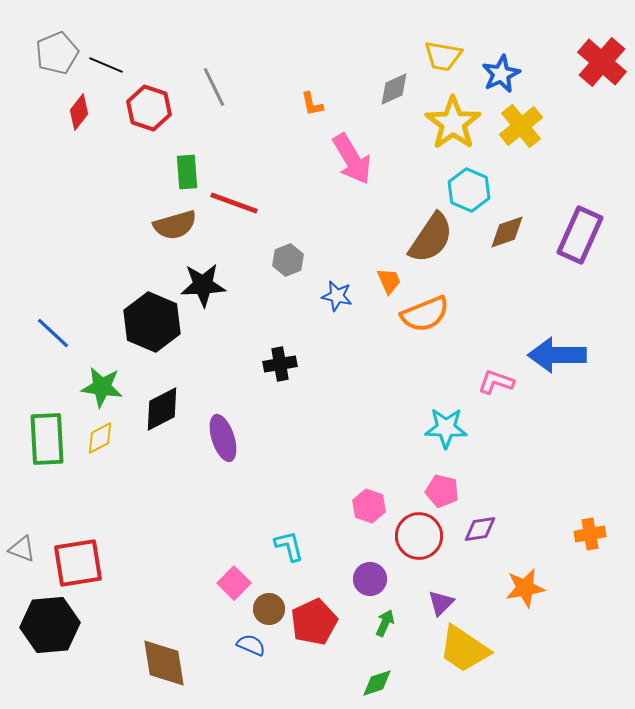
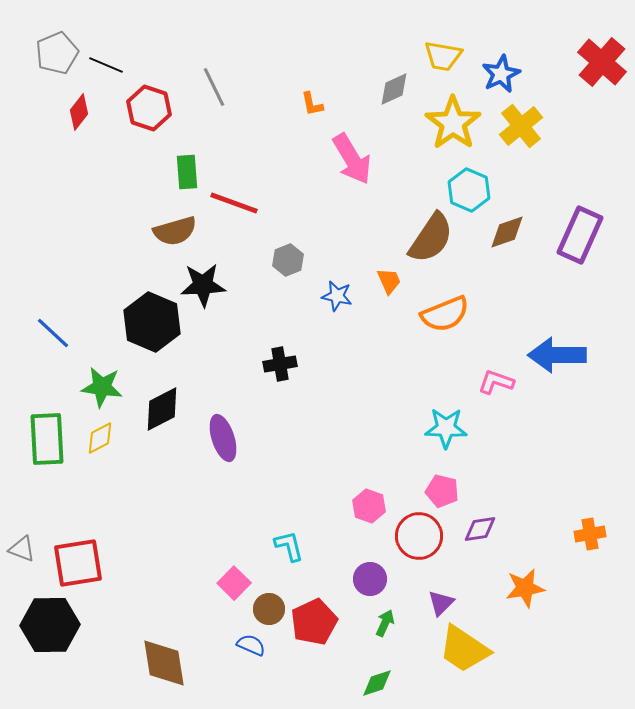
brown semicircle at (175, 225): moved 6 px down
orange semicircle at (425, 314): moved 20 px right
black hexagon at (50, 625): rotated 4 degrees clockwise
